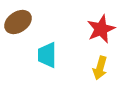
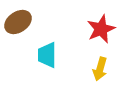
yellow arrow: moved 1 px down
